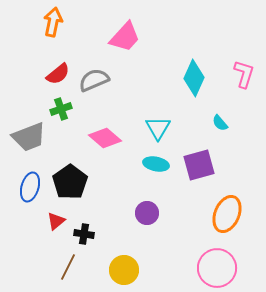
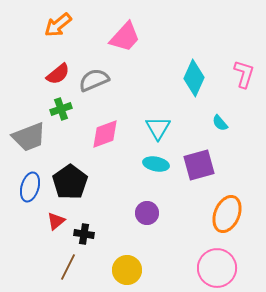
orange arrow: moved 5 px right, 3 px down; rotated 140 degrees counterclockwise
pink diamond: moved 4 px up; rotated 60 degrees counterclockwise
yellow circle: moved 3 px right
